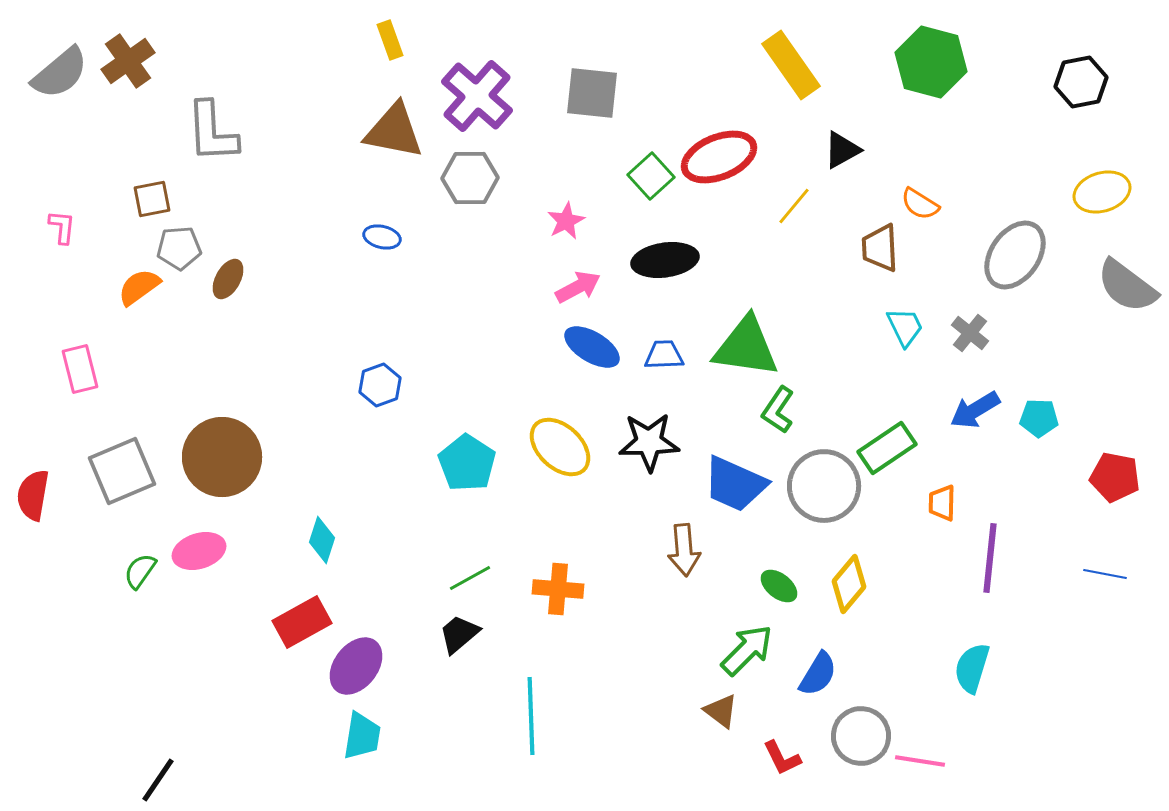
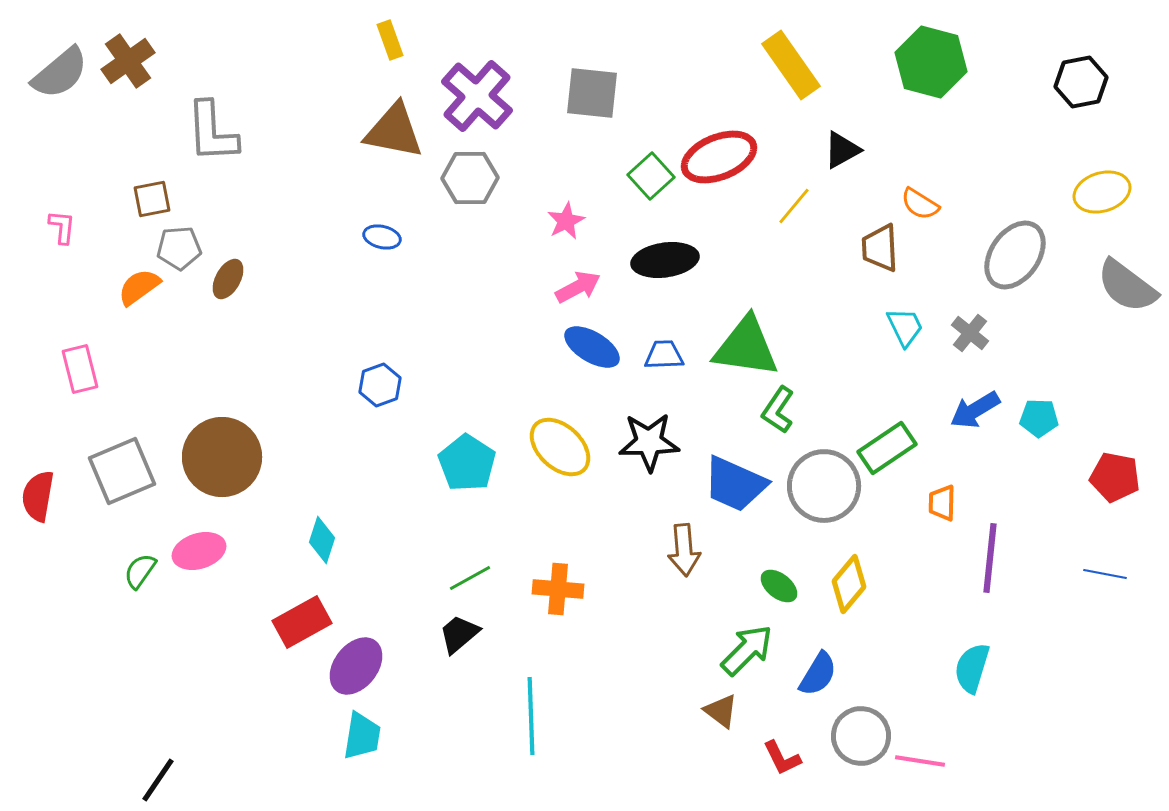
red semicircle at (33, 495): moved 5 px right, 1 px down
